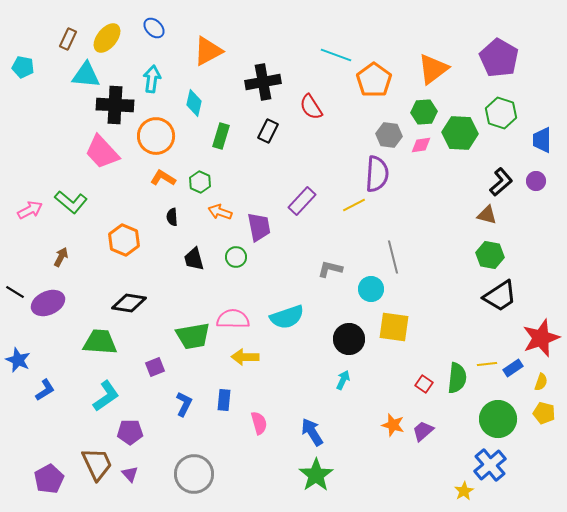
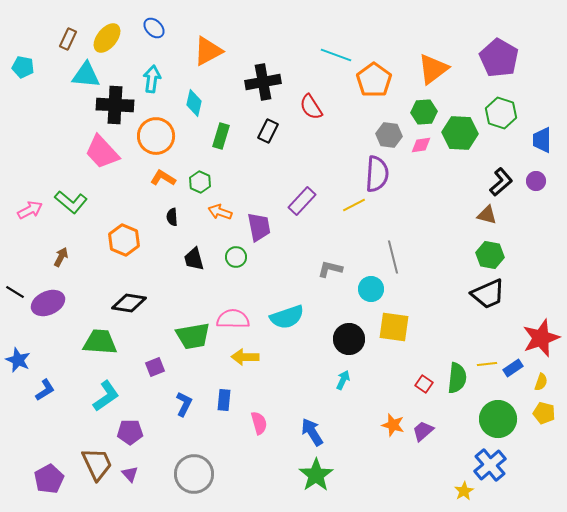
black trapezoid at (500, 296): moved 12 px left, 2 px up; rotated 9 degrees clockwise
